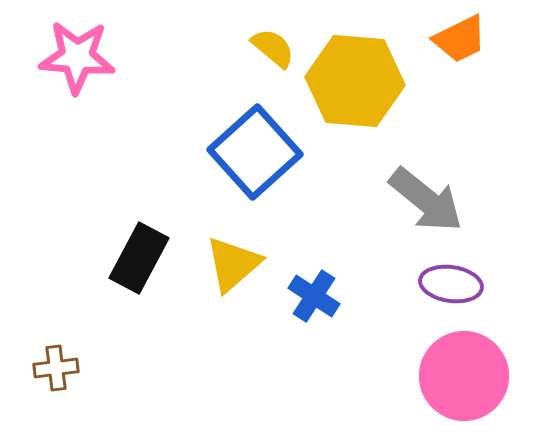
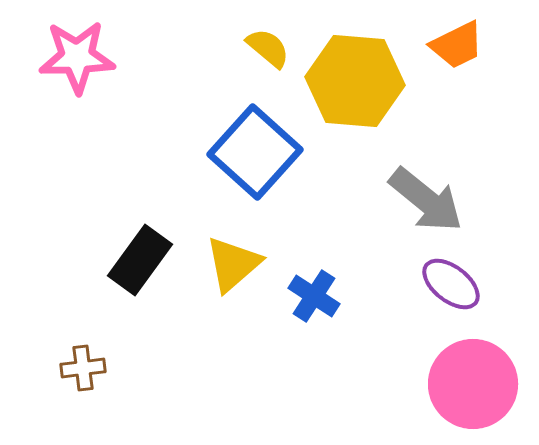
orange trapezoid: moved 3 px left, 6 px down
yellow semicircle: moved 5 px left
pink star: rotated 6 degrees counterclockwise
blue square: rotated 6 degrees counterclockwise
black rectangle: moved 1 px right, 2 px down; rotated 8 degrees clockwise
purple ellipse: rotated 30 degrees clockwise
brown cross: moved 27 px right
pink circle: moved 9 px right, 8 px down
